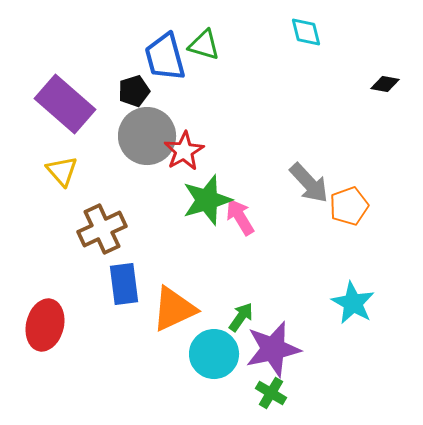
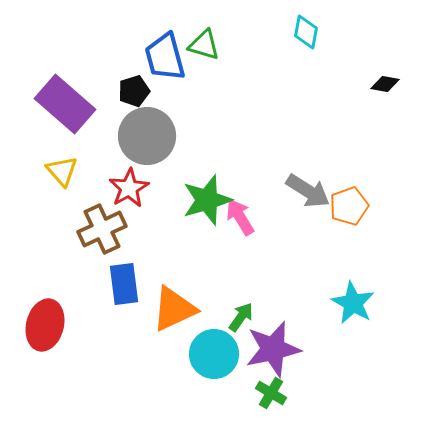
cyan diamond: rotated 24 degrees clockwise
red star: moved 55 px left, 37 px down
gray arrow: moved 1 px left, 8 px down; rotated 15 degrees counterclockwise
